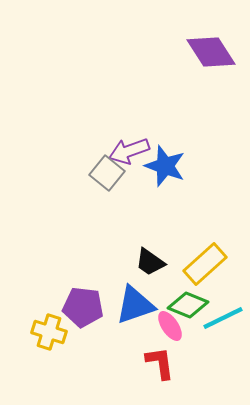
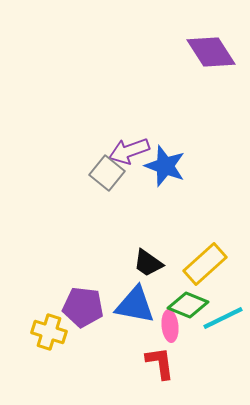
black trapezoid: moved 2 px left, 1 px down
blue triangle: rotated 30 degrees clockwise
pink ellipse: rotated 28 degrees clockwise
